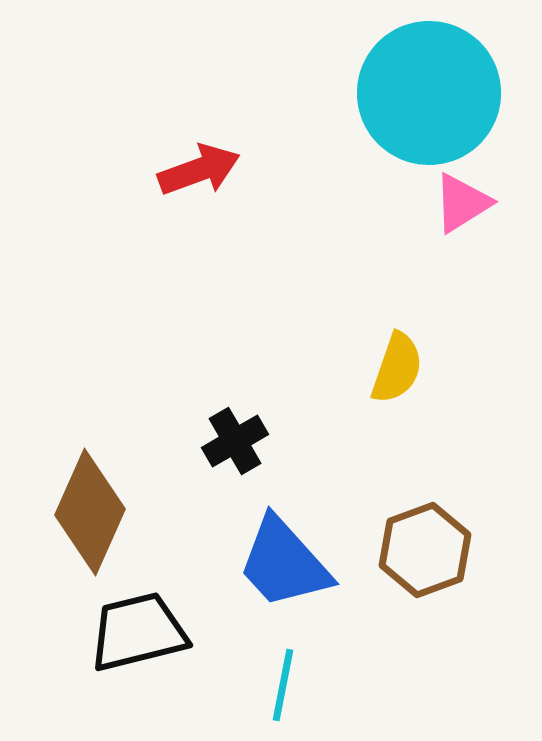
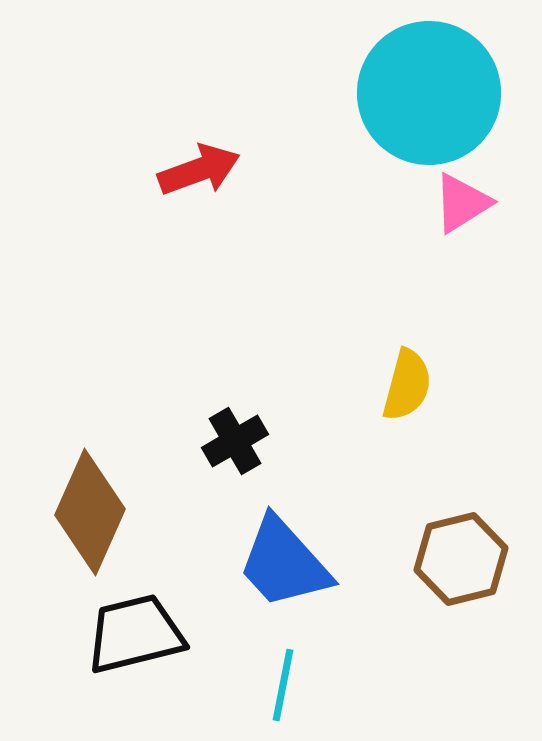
yellow semicircle: moved 10 px right, 17 px down; rotated 4 degrees counterclockwise
brown hexagon: moved 36 px right, 9 px down; rotated 6 degrees clockwise
black trapezoid: moved 3 px left, 2 px down
